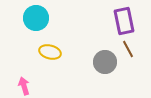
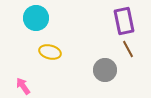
gray circle: moved 8 px down
pink arrow: moved 1 px left; rotated 18 degrees counterclockwise
